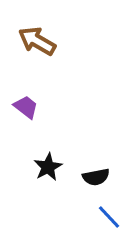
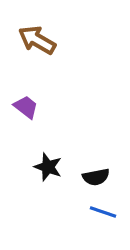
brown arrow: moved 1 px up
black star: rotated 24 degrees counterclockwise
blue line: moved 6 px left, 5 px up; rotated 28 degrees counterclockwise
